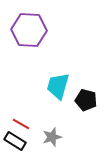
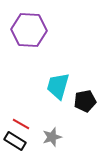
black pentagon: moved 1 px left, 1 px down; rotated 25 degrees counterclockwise
